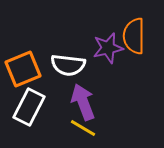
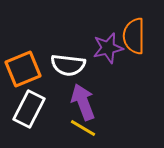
white rectangle: moved 2 px down
